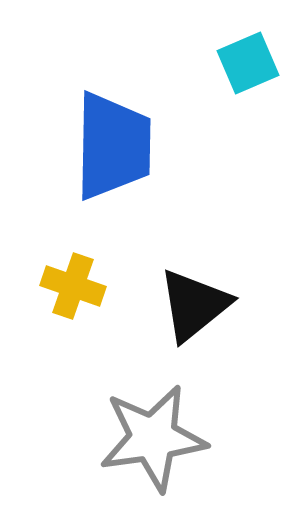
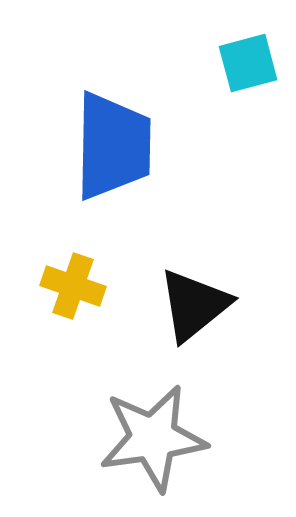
cyan square: rotated 8 degrees clockwise
